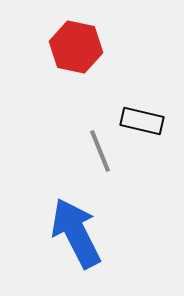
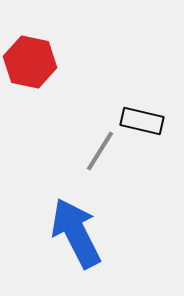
red hexagon: moved 46 px left, 15 px down
gray line: rotated 54 degrees clockwise
